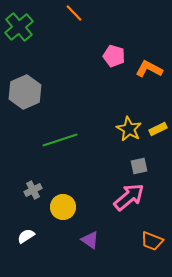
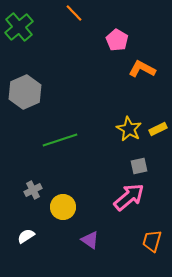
pink pentagon: moved 3 px right, 16 px up; rotated 15 degrees clockwise
orange L-shape: moved 7 px left
orange trapezoid: rotated 85 degrees clockwise
